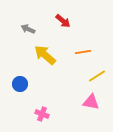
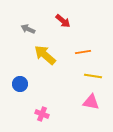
yellow line: moved 4 px left; rotated 42 degrees clockwise
